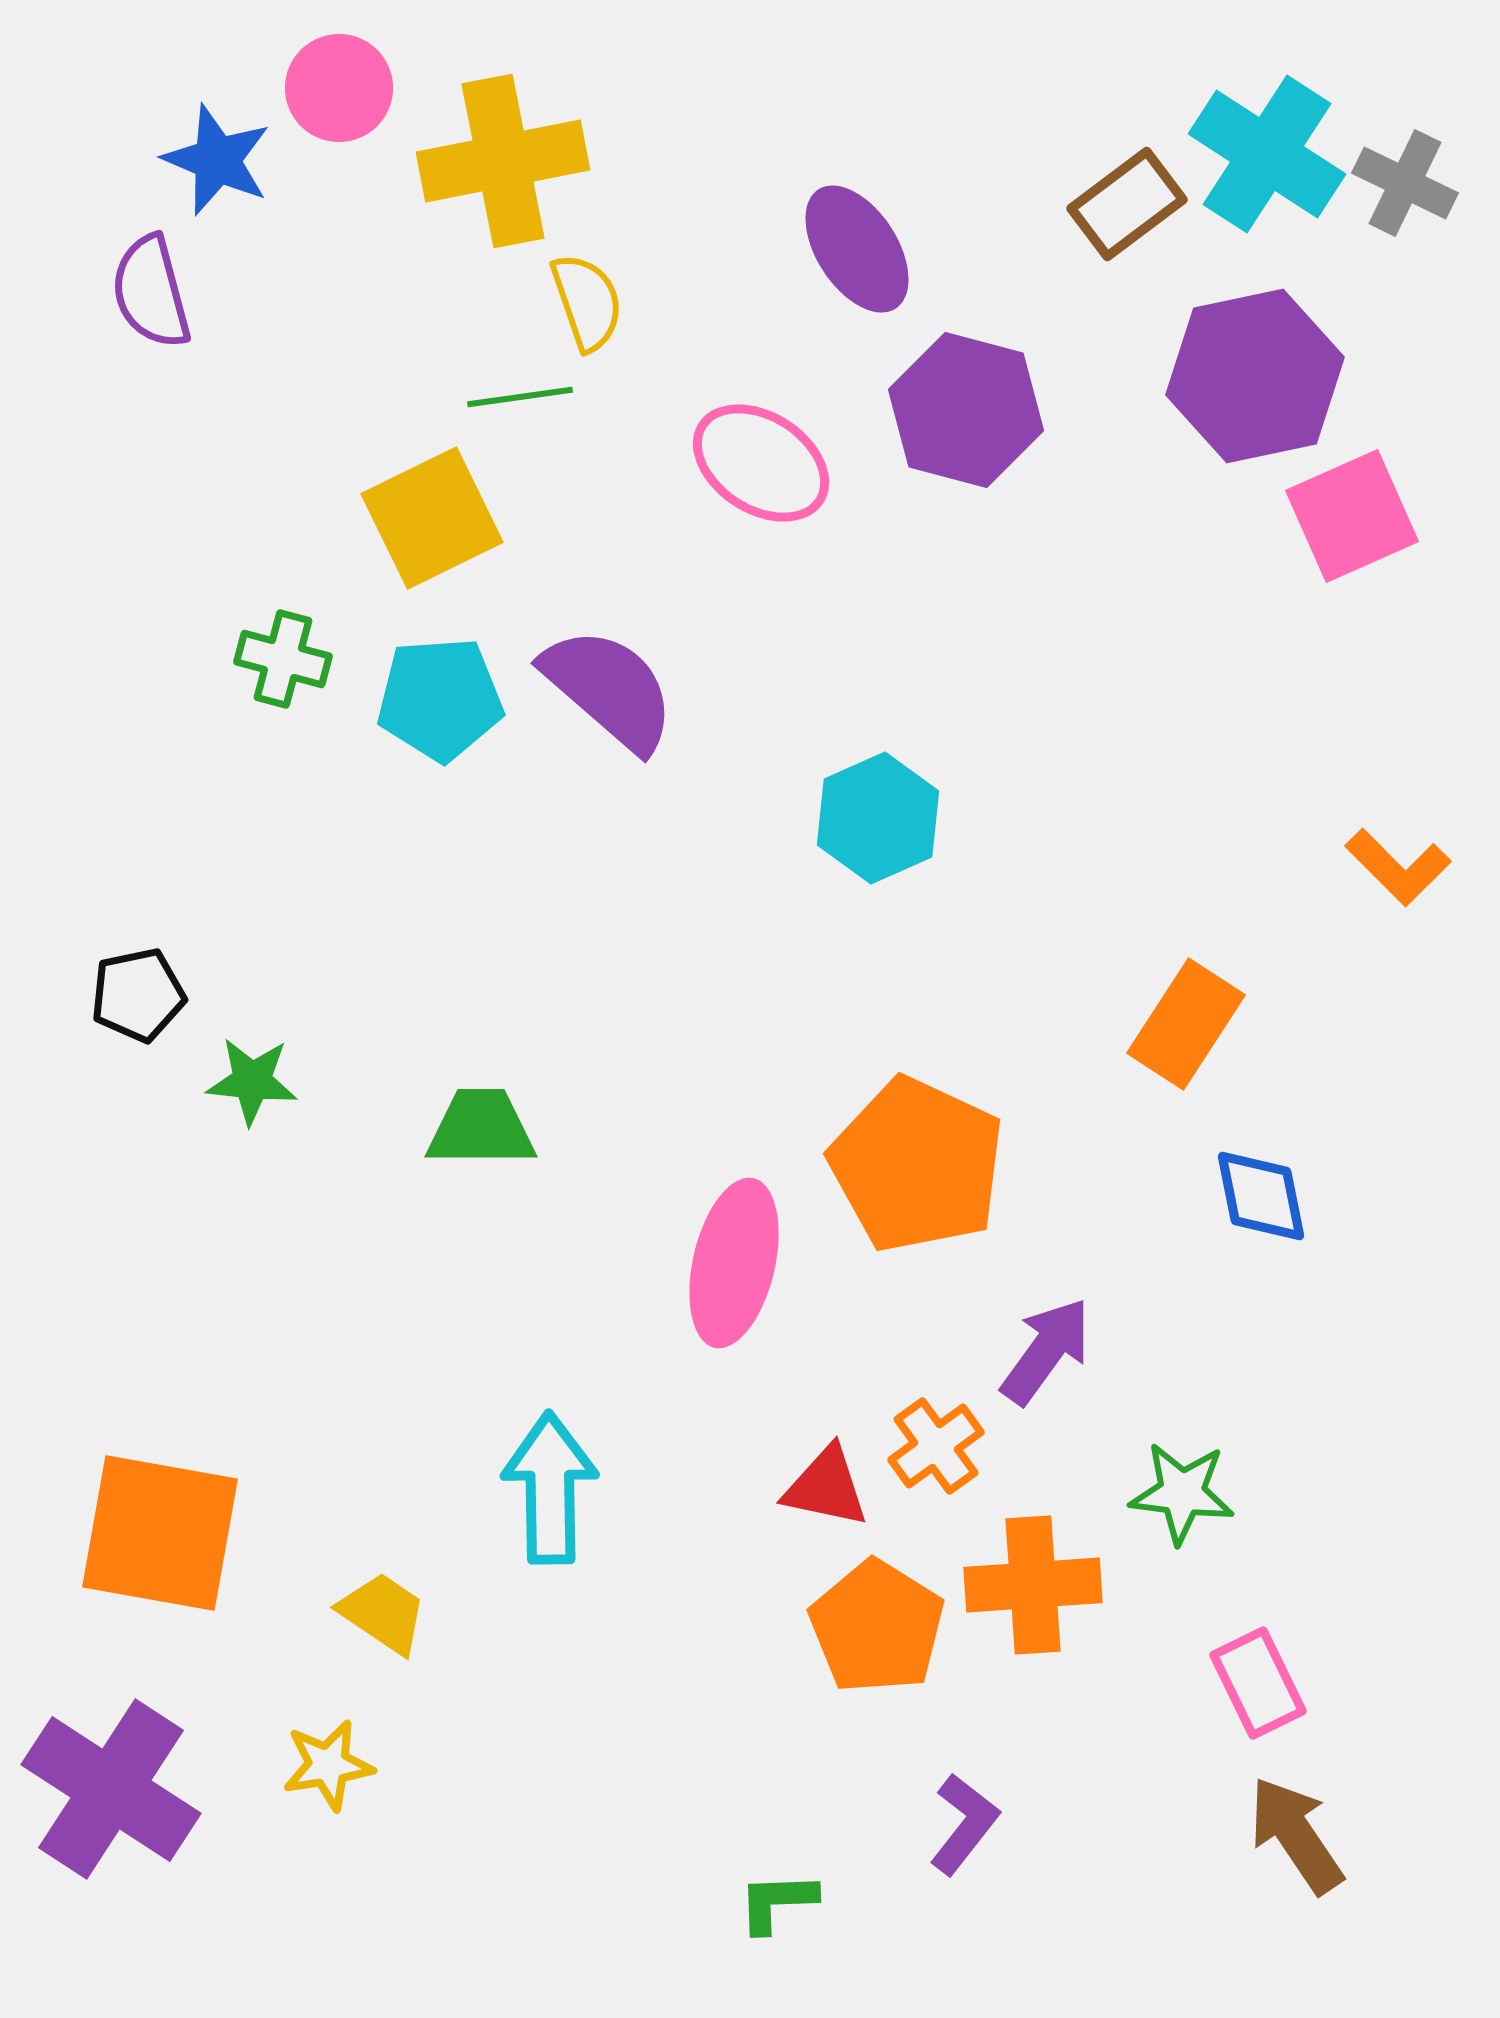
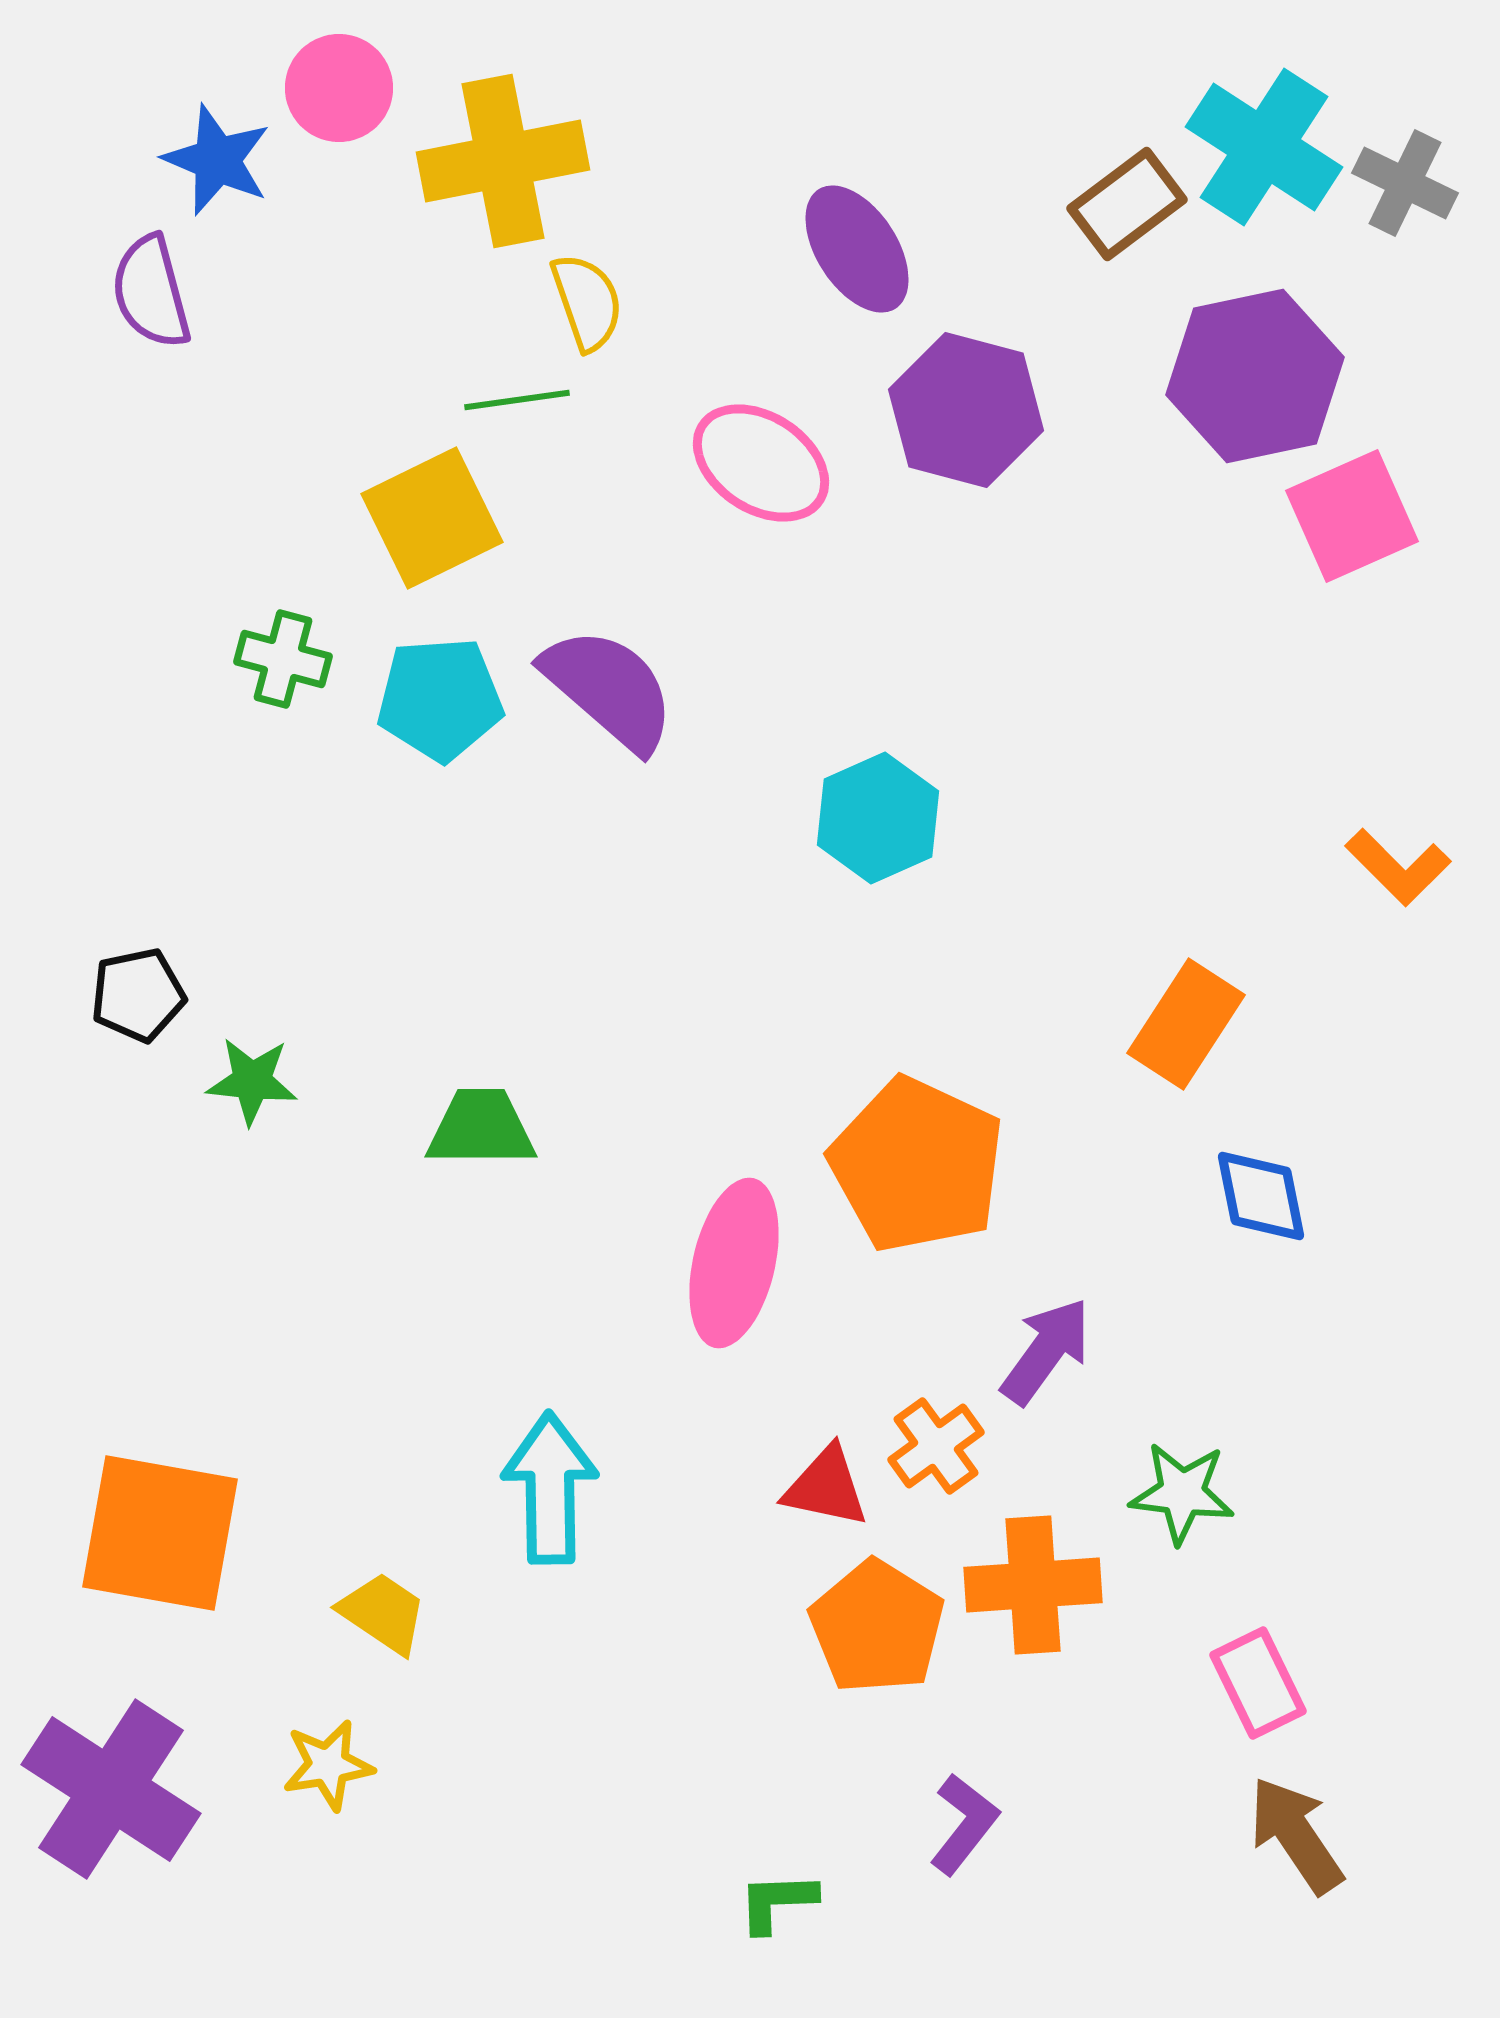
cyan cross at (1267, 154): moved 3 px left, 7 px up
green line at (520, 397): moved 3 px left, 3 px down
